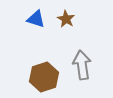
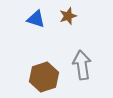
brown star: moved 2 px right, 3 px up; rotated 24 degrees clockwise
